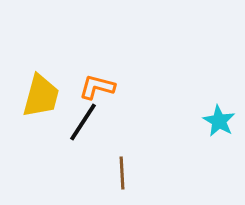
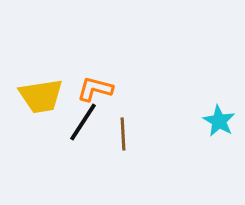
orange L-shape: moved 2 px left, 2 px down
yellow trapezoid: rotated 66 degrees clockwise
brown line: moved 1 px right, 39 px up
